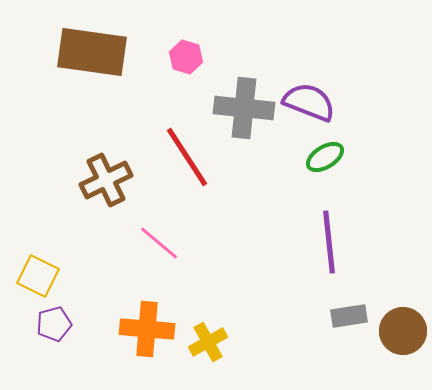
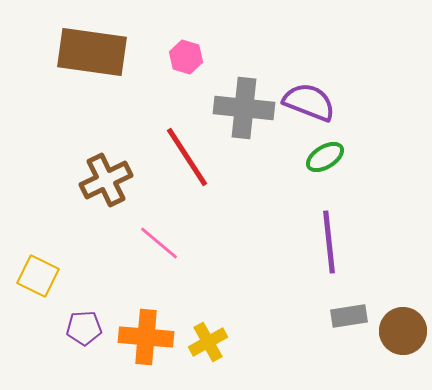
purple pentagon: moved 30 px right, 4 px down; rotated 12 degrees clockwise
orange cross: moved 1 px left, 8 px down
